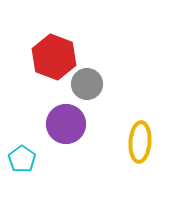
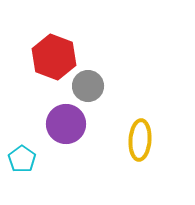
gray circle: moved 1 px right, 2 px down
yellow ellipse: moved 2 px up
